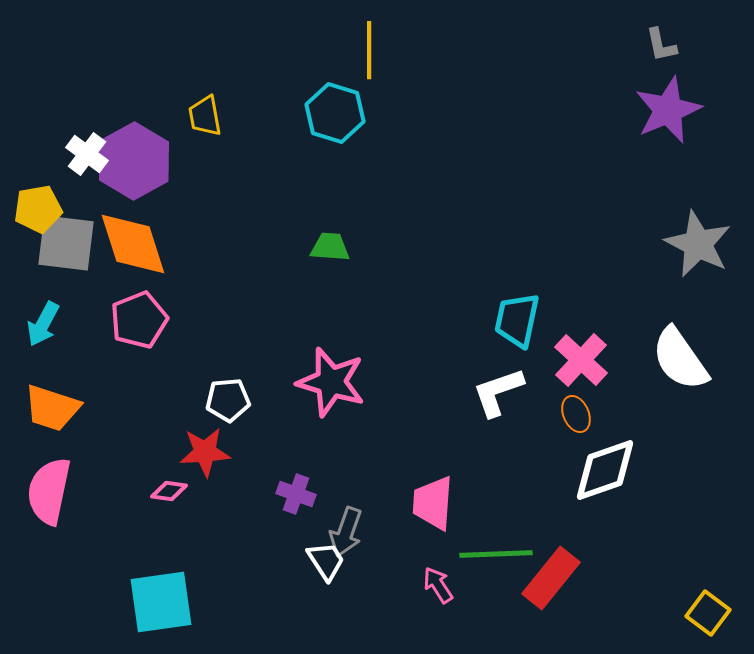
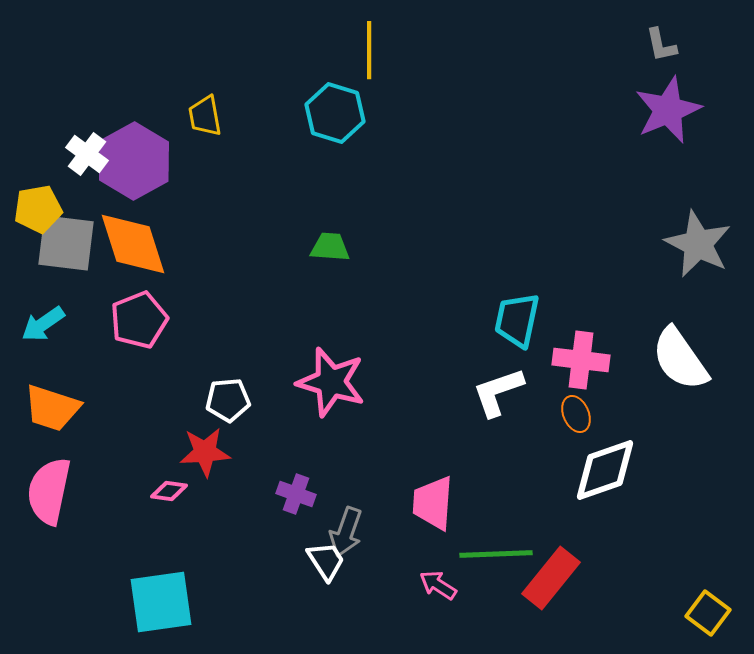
cyan arrow: rotated 27 degrees clockwise
pink cross: rotated 36 degrees counterclockwise
pink arrow: rotated 24 degrees counterclockwise
